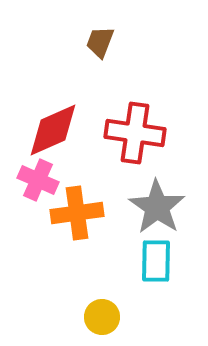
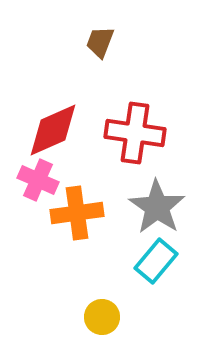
cyan rectangle: rotated 39 degrees clockwise
